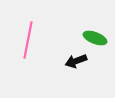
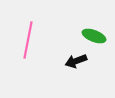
green ellipse: moved 1 px left, 2 px up
